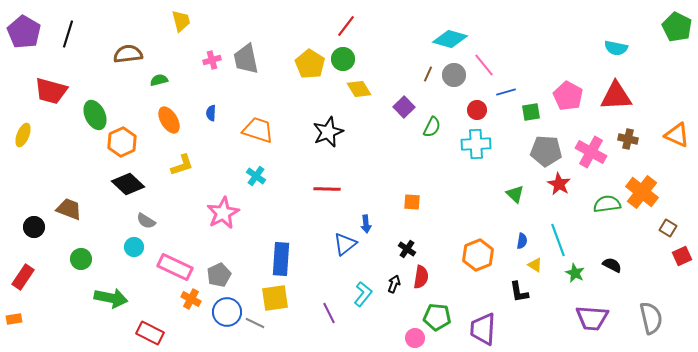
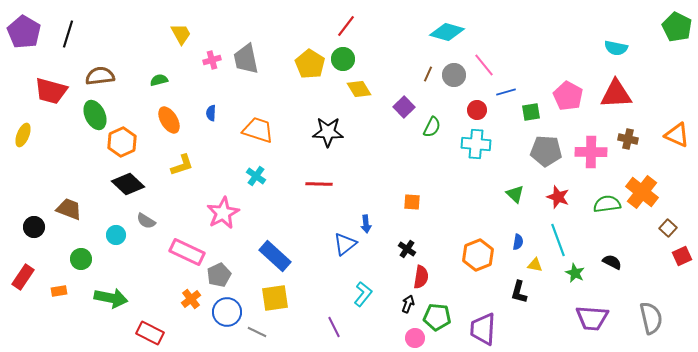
yellow trapezoid at (181, 21): moved 13 px down; rotated 15 degrees counterclockwise
cyan diamond at (450, 39): moved 3 px left, 7 px up
brown semicircle at (128, 54): moved 28 px left, 22 px down
red triangle at (616, 96): moved 2 px up
black star at (328, 132): rotated 24 degrees clockwise
cyan cross at (476, 144): rotated 8 degrees clockwise
pink cross at (591, 152): rotated 28 degrees counterclockwise
red star at (559, 184): moved 1 px left, 13 px down; rotated 10 degrees counterclockwise
red line at (327, 189): moved 8 px left, 5 px up
brown square at (668, 228): rotated 12 degrees clockwise
blue semicircle at (522, 241): moved 4 px left, 1 px down
cyan circle at (134, 247): moved 18 px left, 12 px up
blue rectangle at (281, 259): moved 6 px left, 3 px up; rotated 52 degrees counterclockwise
yellow triangle at (535, 265): rotated 21 degrees counterclockwise
black semicircle at (612, 265): moved 3 px up
pink rectangle at (175, 267): moved 12 px right, 15 px up
black arrow at (394, 284): moved 14 px right, 20 px down
black L-shape at (519, 292): rotated 25 degrees clockwise
orange cross at (191, 299): rotated 24 degrees clockwise
purple line at (329, 313): moved 5 px right, 14 px down
orange rectangle at (14, 319): moved 45 px right, 28 px up
gray line at (255, 323): moved 2 px right, 9 px down
